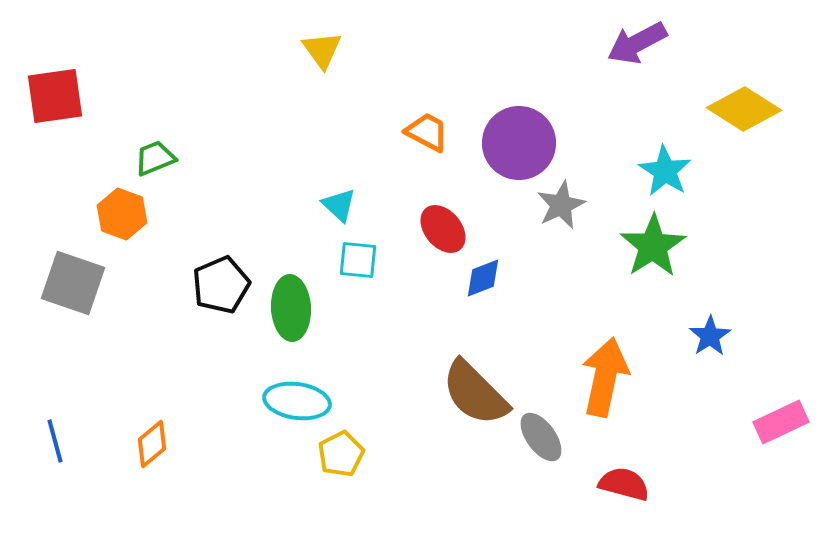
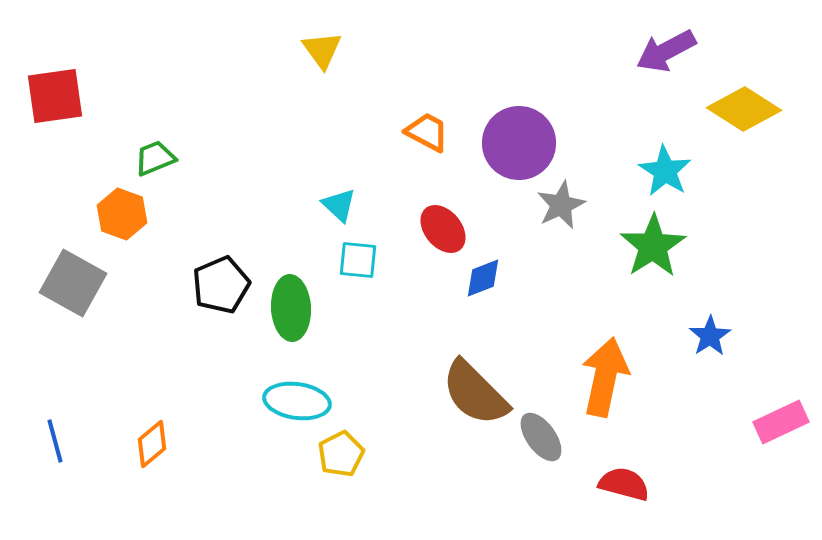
purple arrow: moved 29 px right, 8 px down
gray square: rotated 10 degrees clockwise
